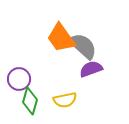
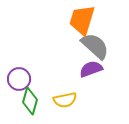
orange trapezoid: moved 21 px right, 18 px up; rotated 52 degrees clockwise
gray semicircle: moved 12 px right
